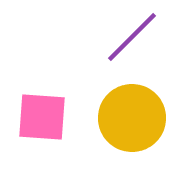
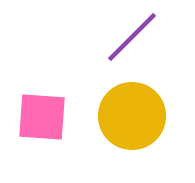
yellow circle: moved 2 px up
